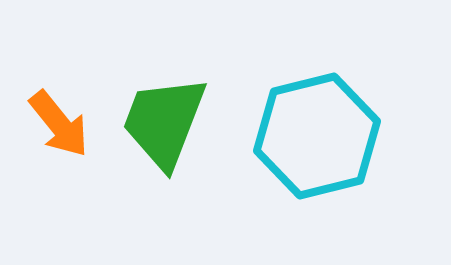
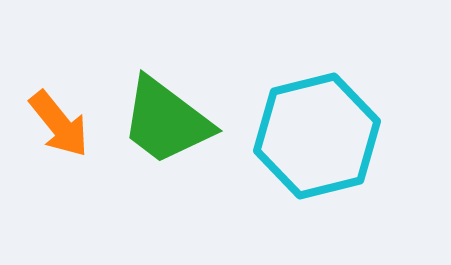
green trapezoid: moved 2 px right, 1 px up; rotated 74 degrees counterclockwise
